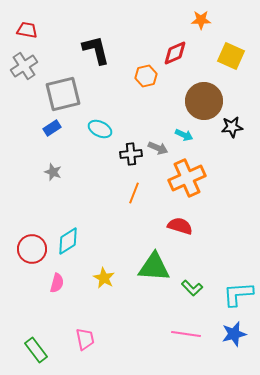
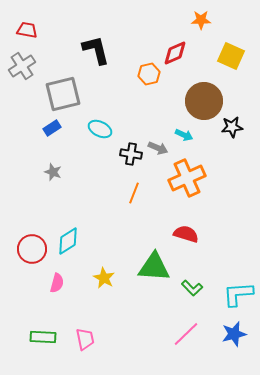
gray cross: moved 2 px left
orange hexagon: moved 3 px right, 2 px up
black cross: rotated 15 degrees clockwise
red semicircle: moved 6 px right, 8 px down
pink line: rotated 52 degrees counterclockwise
green rectangle: moved 7 px right, 13 px up; rotated 50 degrees counterclockwise
